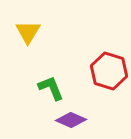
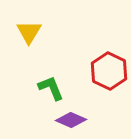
yellow triangle: moved 1 px right
red hexagon: rotated 9 degrees clockwise
